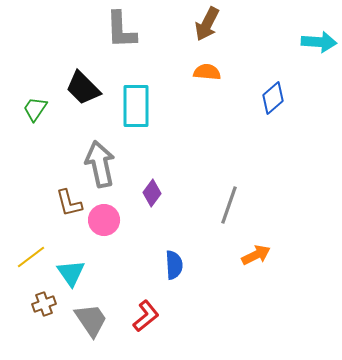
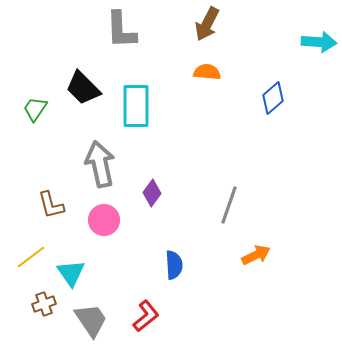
brown L-shape: moved 18 px left, 2 px down
